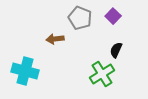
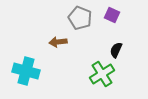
purple square: moved 1 px left, 1 px up; rotated 21 degrees counterclockwise
brown arrow: moved 3 px right, 3 px down
cyan cross: moved 1 px right
